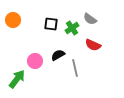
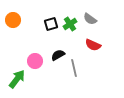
black square: rotated 24 degrees counterclockwise
green cross: moved 2 px left, 4 px up
gray line: moved 1 px left
